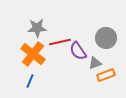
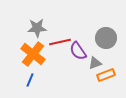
blue line: moved 1 px up
